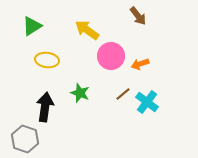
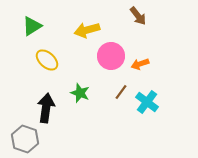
yellow arrow: rotated 50 degrees counterclockwise
yellow ellipse: rotated 35 degrees clockwise
brown line: moved 2 px left, 2 px up; rotated 14 degrees counterclockwise
black arrow: moved 1 px right, 1 px down
